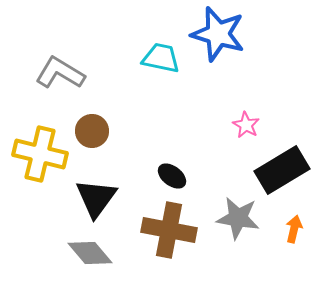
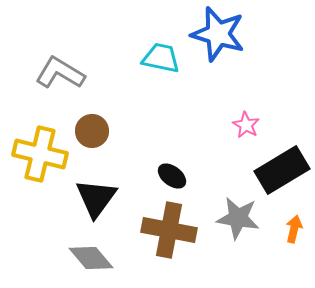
gray diamond: moved 1 px right, 5 px down
